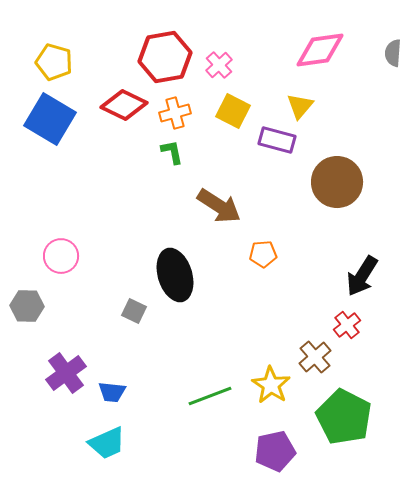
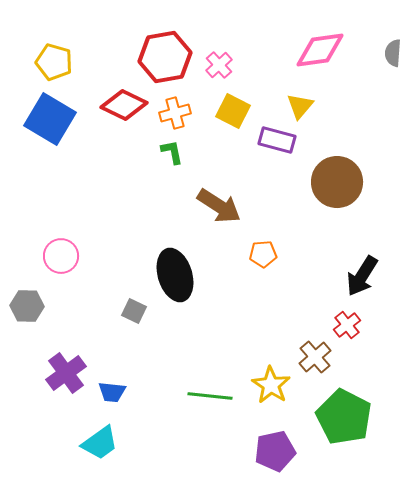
green line: rotated 27 degrees clockwise
cyan trapezoid: moved 7 px left; rotated 12 degrees counterclockwise
